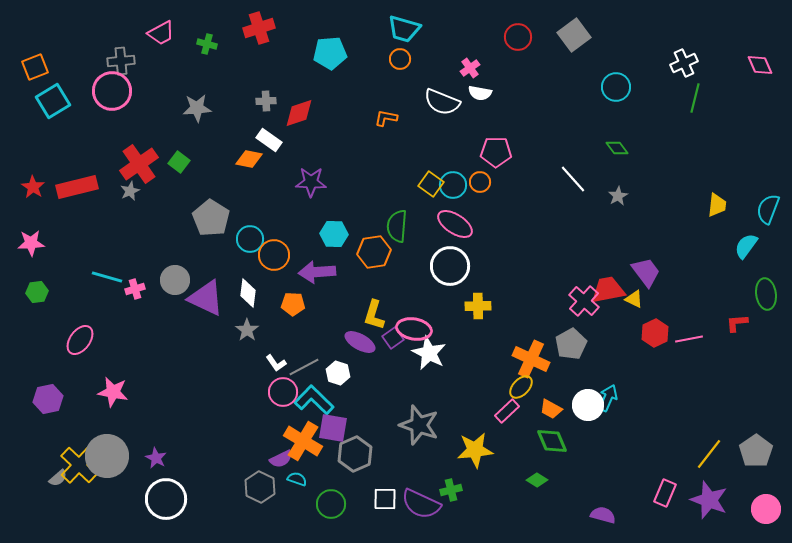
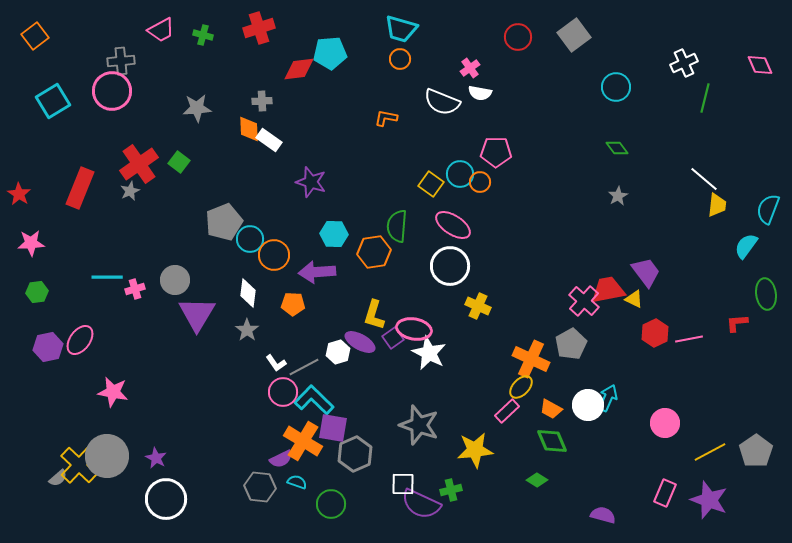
cyan trapezoid at (404, 29): moved 3 px left
pink trapezoid at (161, 33): moved 3 px up
green cross at (207, 44): moved 4 px left, 9 px up
orange square at (35, 67): moved 31 px up; rotated 16 degrees counterclockwise
green line at (695, 98): moved 10 px right
gray cross at (266, 101): moved 4 px left
red diamond at (299, 113): moved 44 px up; rotated 12 degrees clockwise
orange diamond at (249, 159): moved 30 px up; rotated 76 degrees clockwise
white line at (573, 179): moved 131 px right; rotated 8 degrees counterclockwise
purple star at (311, 182): rotated 16 degrees clockwise
cyan circle at (453, 185): moved 7 px right, 11 px up
red star at (33, 187): moved 14 px left, 7 px down
red rectangle at (77, 187): moved 3 px right, 1 px down; rotated 54 degrees counterclockwise
gray pentagon at (211, 218): moved 13 px right, 4 px down; rotated 18 degrees clockwise
pink ellipse at (455, 224): moved 2 px left, 1 px down
cyan line at (107, 277): rotated 16 degrees counterclockwise
purple triangle at (206, 298): moved 9 px left, 16 px down; rotated 36 degrees clockwise
yellow cross at (478, 306): rotated 25 degrees clockwise
white hexagon at (338, 373): moved 21 px up; rotated 25 degrees clockwise
purple hexagon at (48, 399): moved 52 px up
yellow line at (709, 454): moved 1 px right, 2 px up; rotated 24 degrees clockwise
cyan semicircle at (297, 479): moved 3 px down
gray hexagon at (260, 487): rotated 20 degrees counterclockwise
white square at (385, 499): moved 18 px right, 15 px up
pink circle at (766, 509): moved 101 px left, 86 px up
